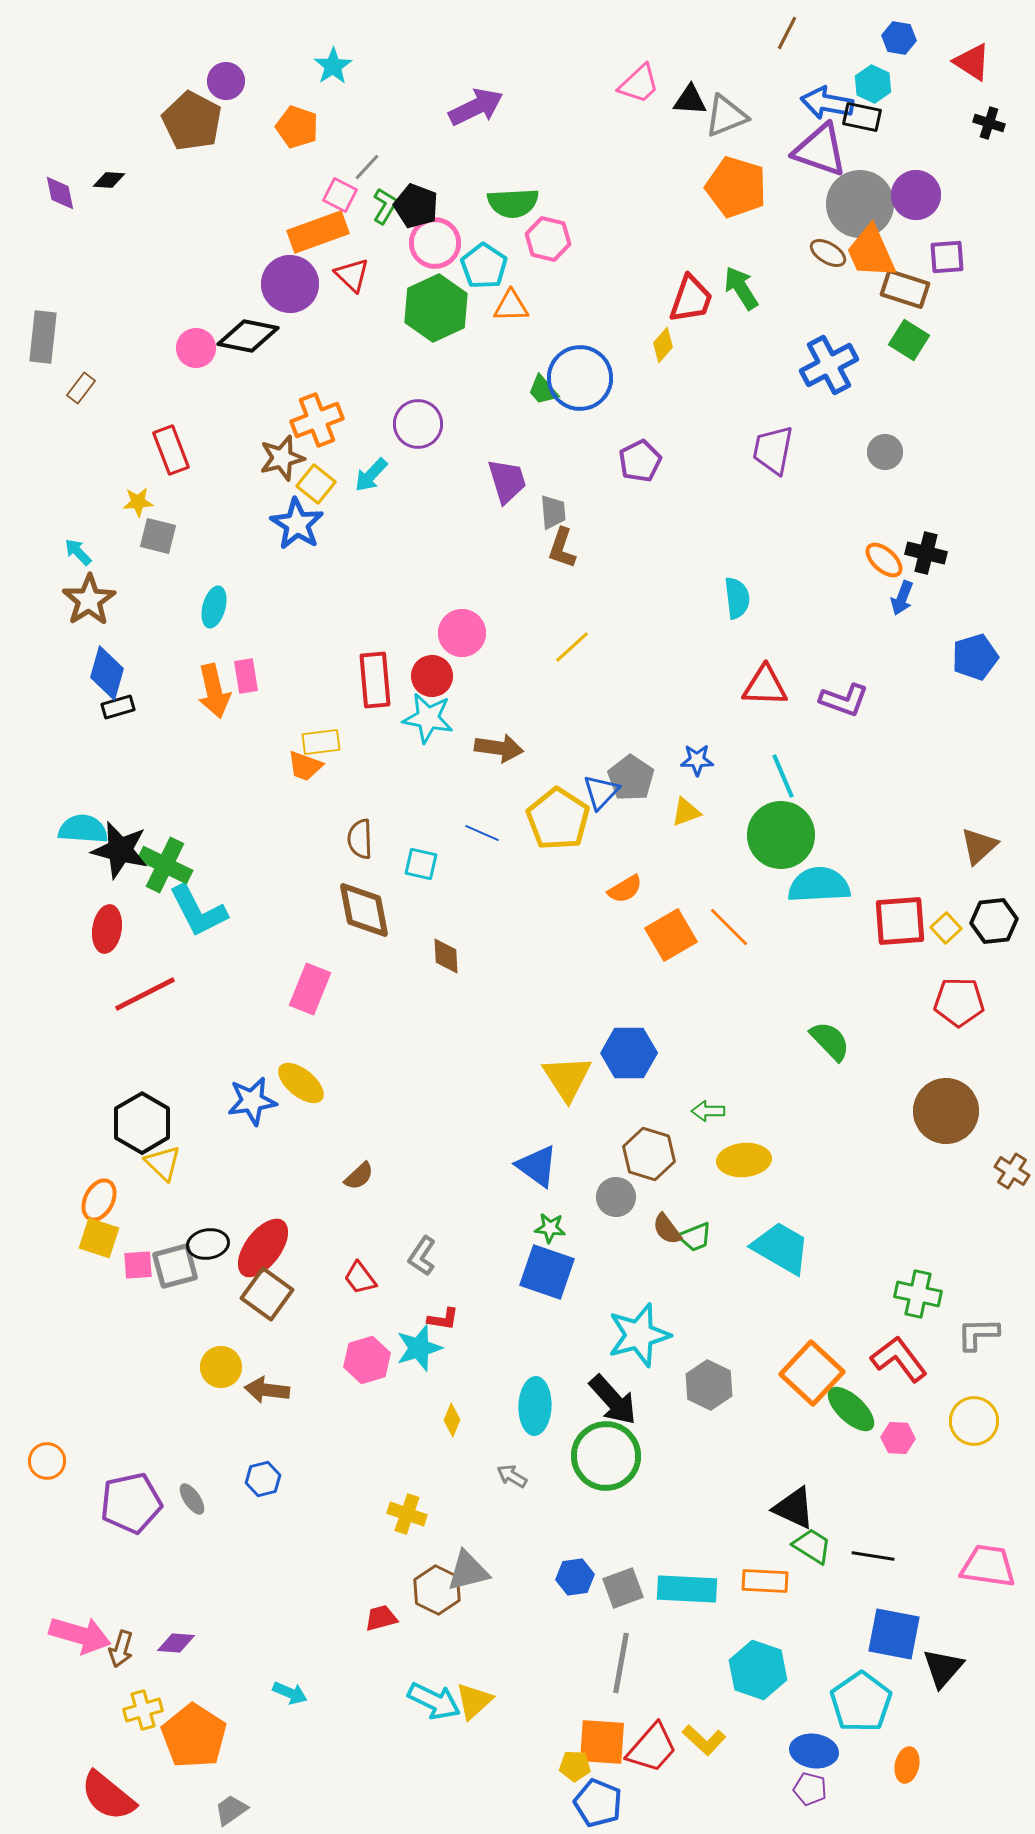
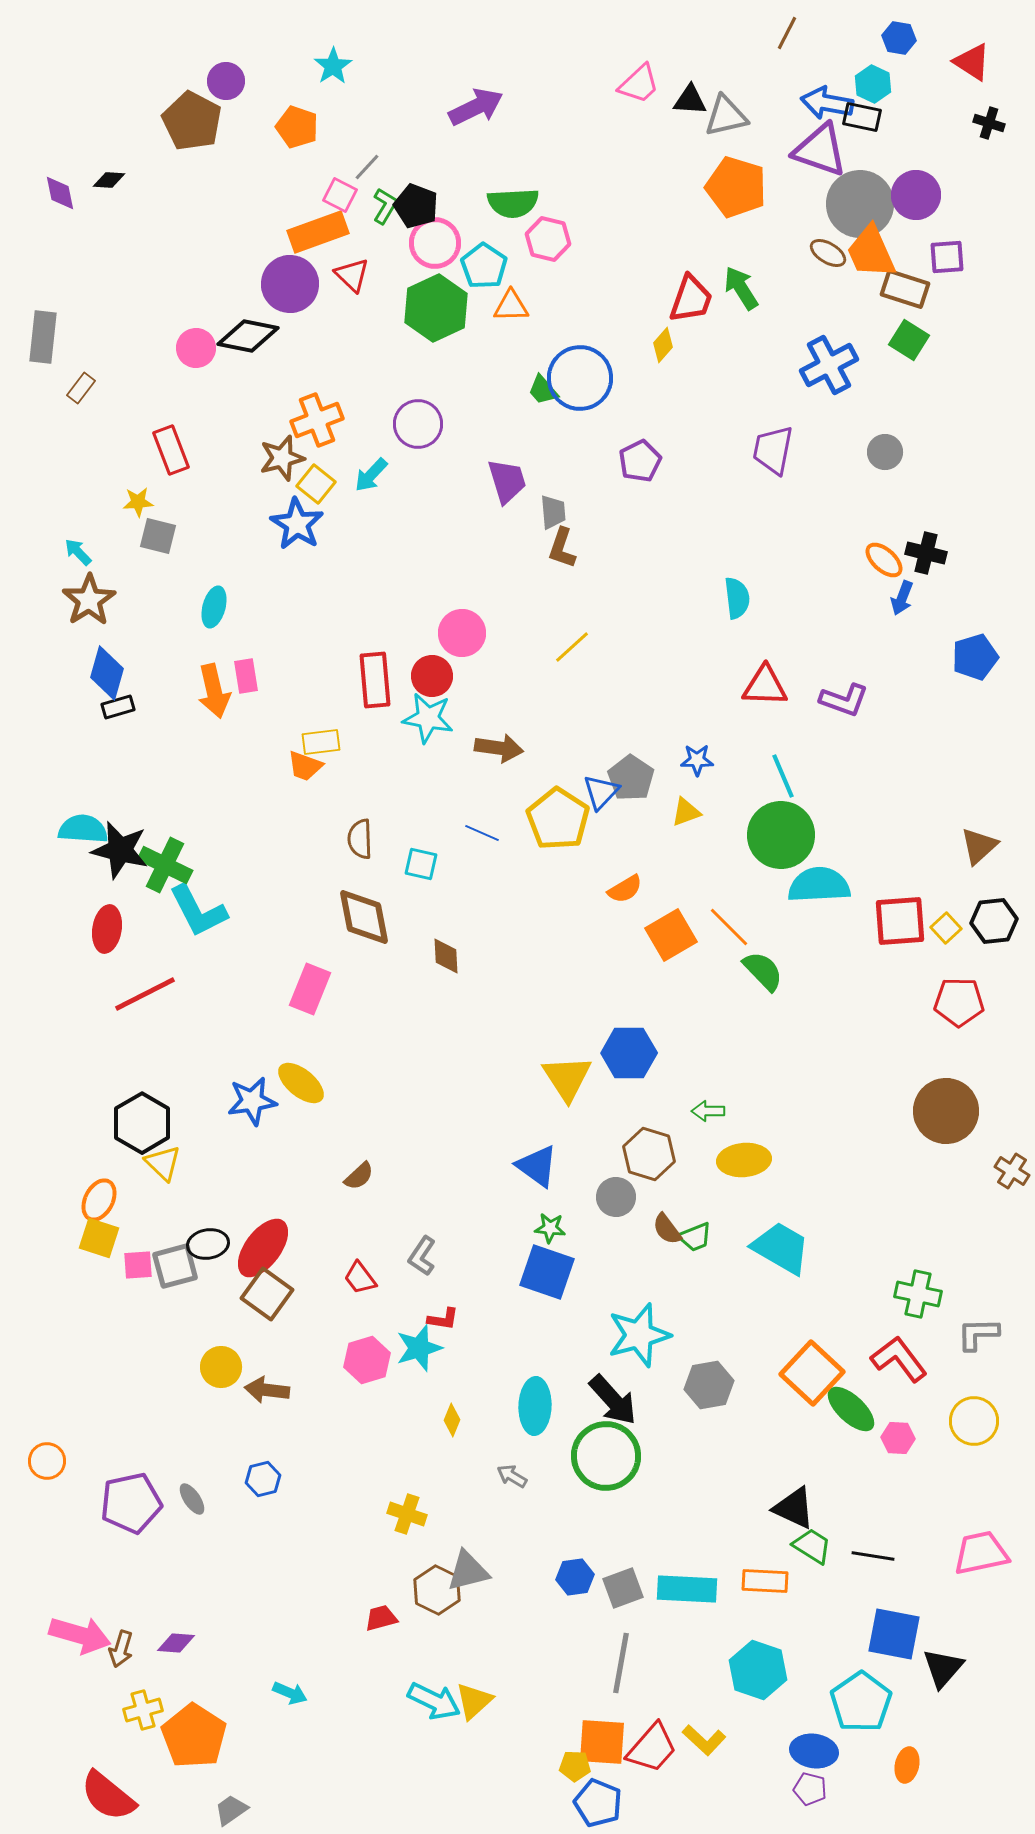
gray triangle at (726, 116): rotated 9 degrees clockwise
brown diamond at (364, 910): moved 7 px down
green semicircle at (830, 1041): moved 67 px left, 70 px up
gray hexagon at (709, 1385): rotated 24 degrees clockwise
pink trapezoid at (988, 1566): moved 7 px left, 13 px up; rotated 20 degrees counterclockwise
